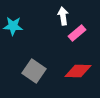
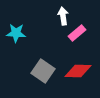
cyan star: moved 3 px right, 7 px down
gray square: moved 9 px right
